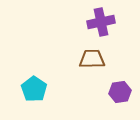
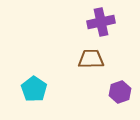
brown trapezoid: moved 1 px left
purple hexagon: rotated 10 degrees counterclockwise
